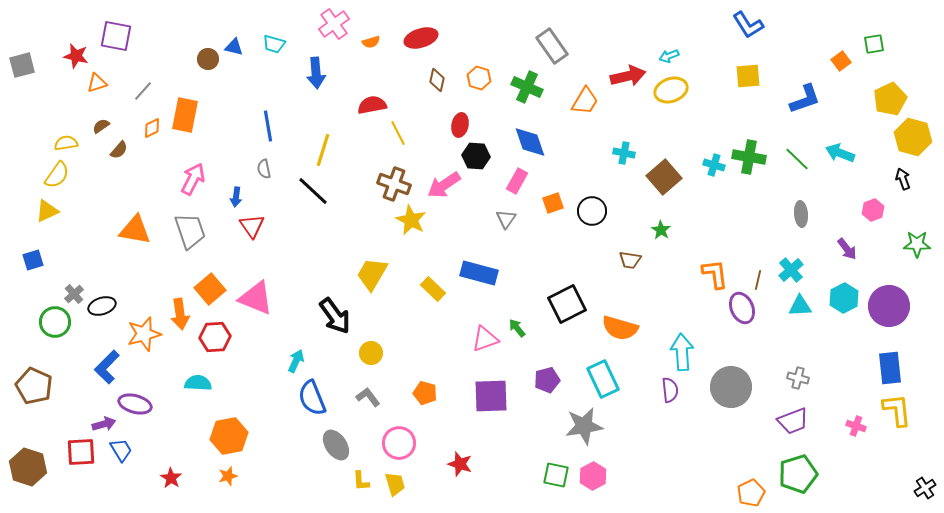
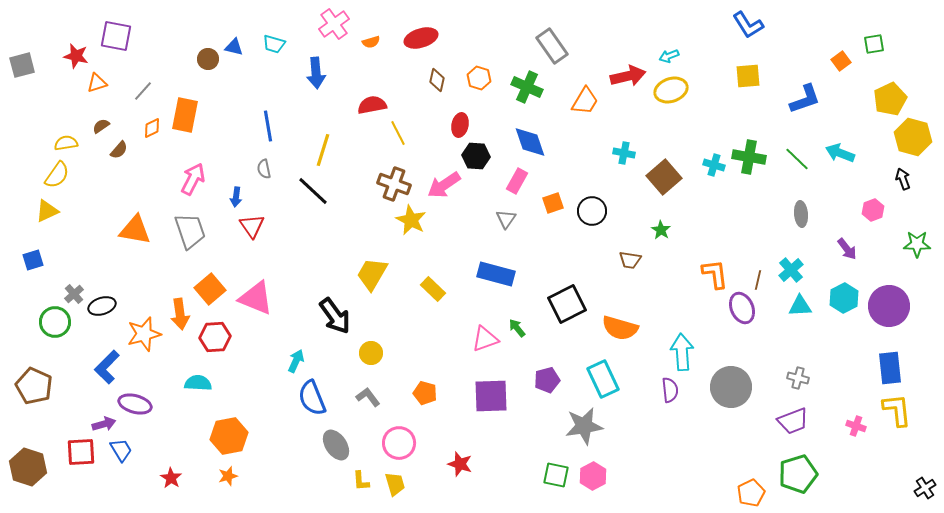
blue rectangle at (479, 273): moved 17 px right, 1 px down
